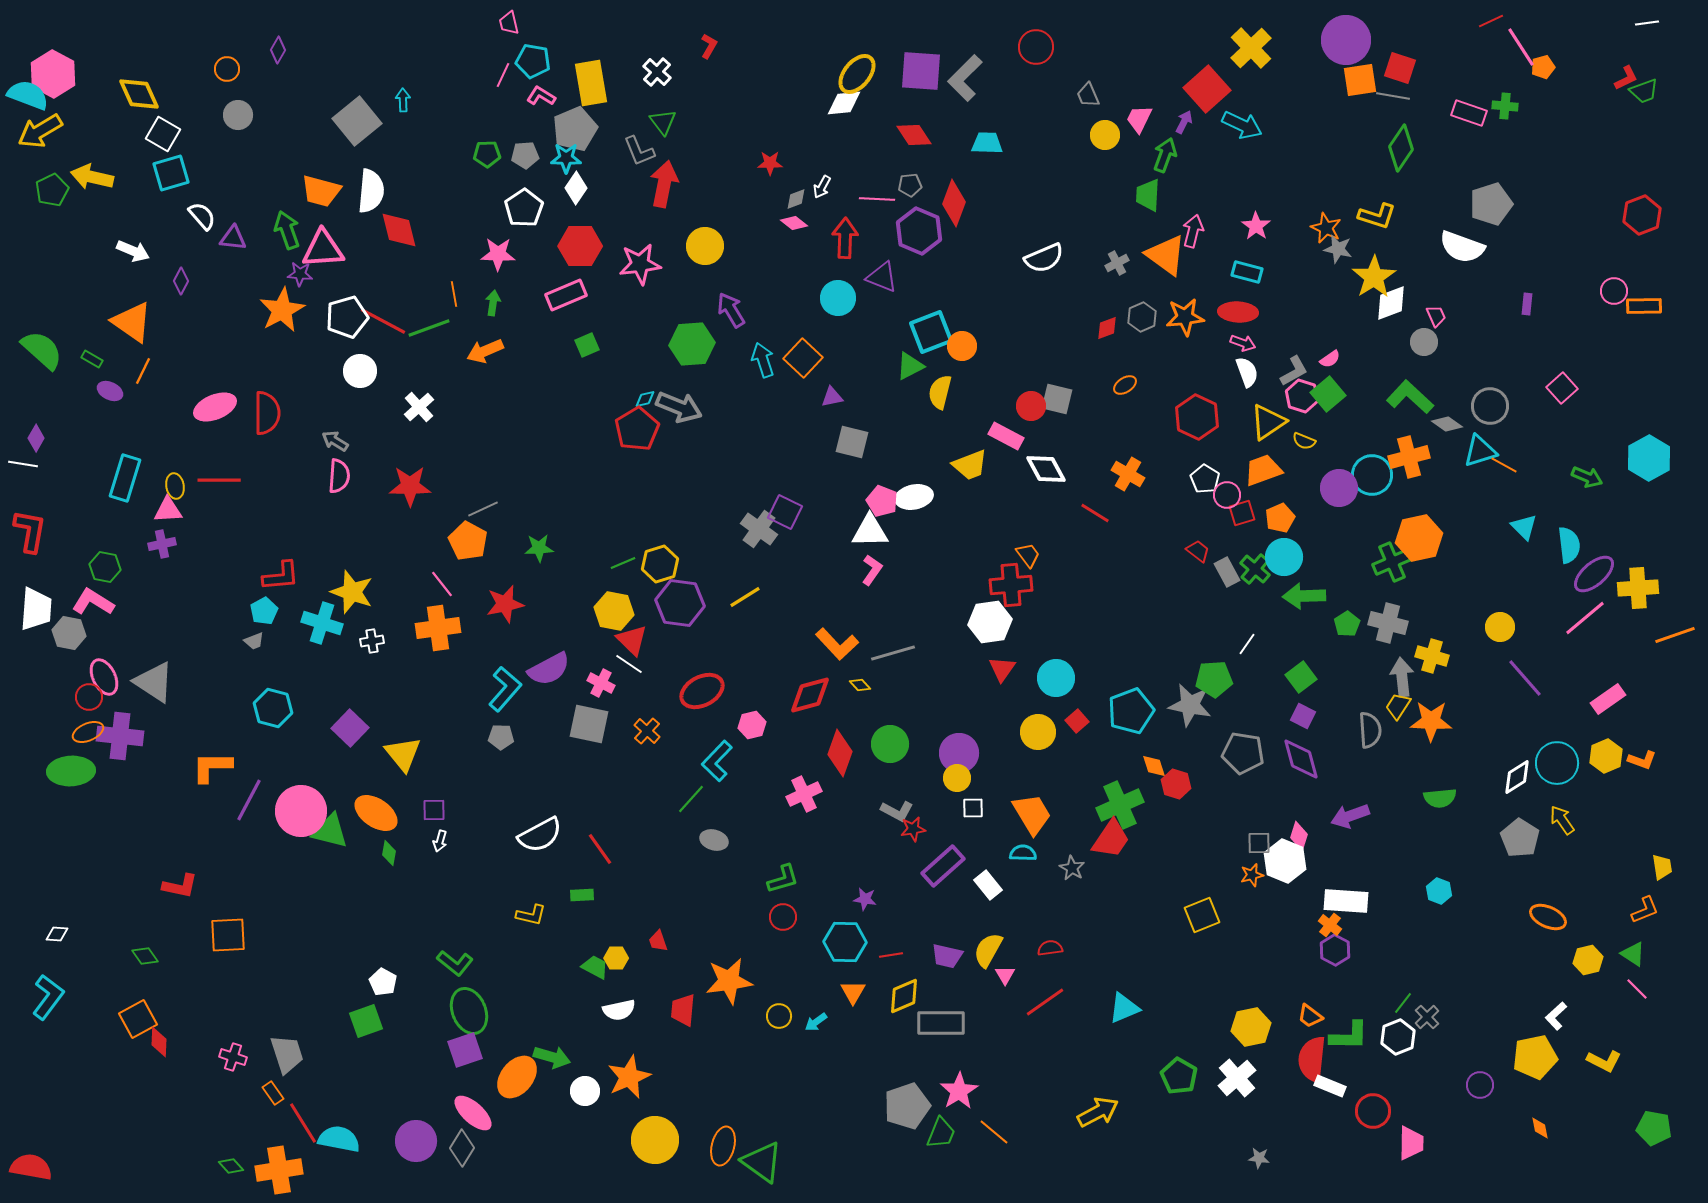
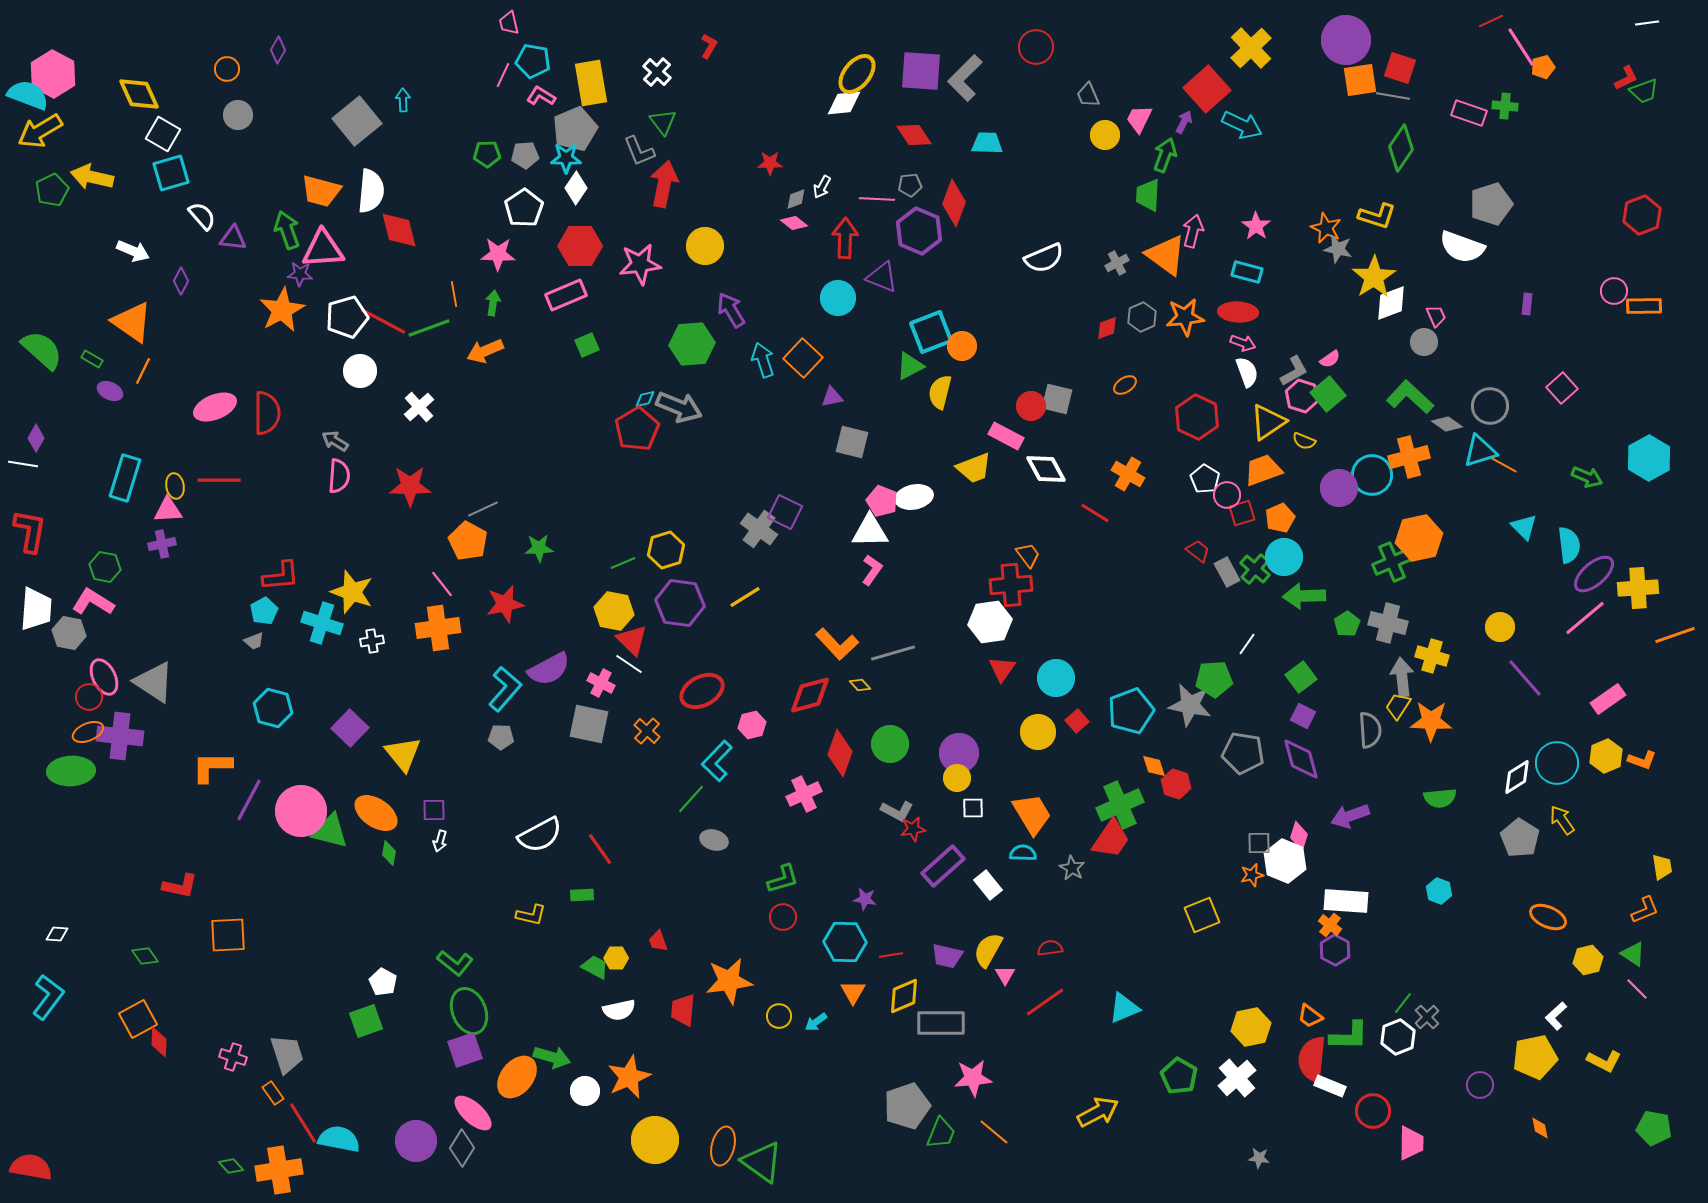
yellow trapezoid at (970, 465): moved 4 px right, 3 px down
yellow hexagon at (660, 564): moved 6 px right, 14 px up
pink star at (959, 1091): moved 14 px right, 13 px up; rotated 27 degrees clockwise
